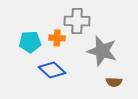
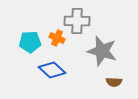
orange cross: rotated 21 degrees clockwise
